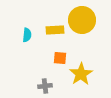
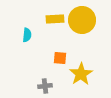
yellow rectangle: moved 11 px up
